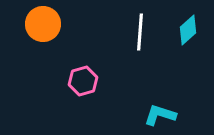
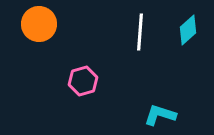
orange circle: moved 4 px left
